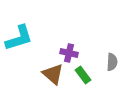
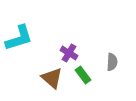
purple cross: rotated 18 degrees clockwise
brown triangle: moved 1 px left, 4 px down
